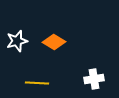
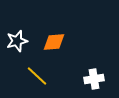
orange diamond: rotated 35 degrees counterclockwise
yellow line: moved 7 px up; rotated 40 degrees clockwise
